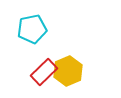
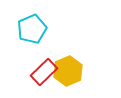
cyan pentagon: rotated 12 degrees counterclockwise
